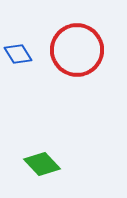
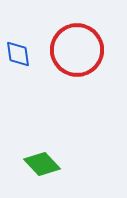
blue diamond: rotated 24 degrees clockwise
